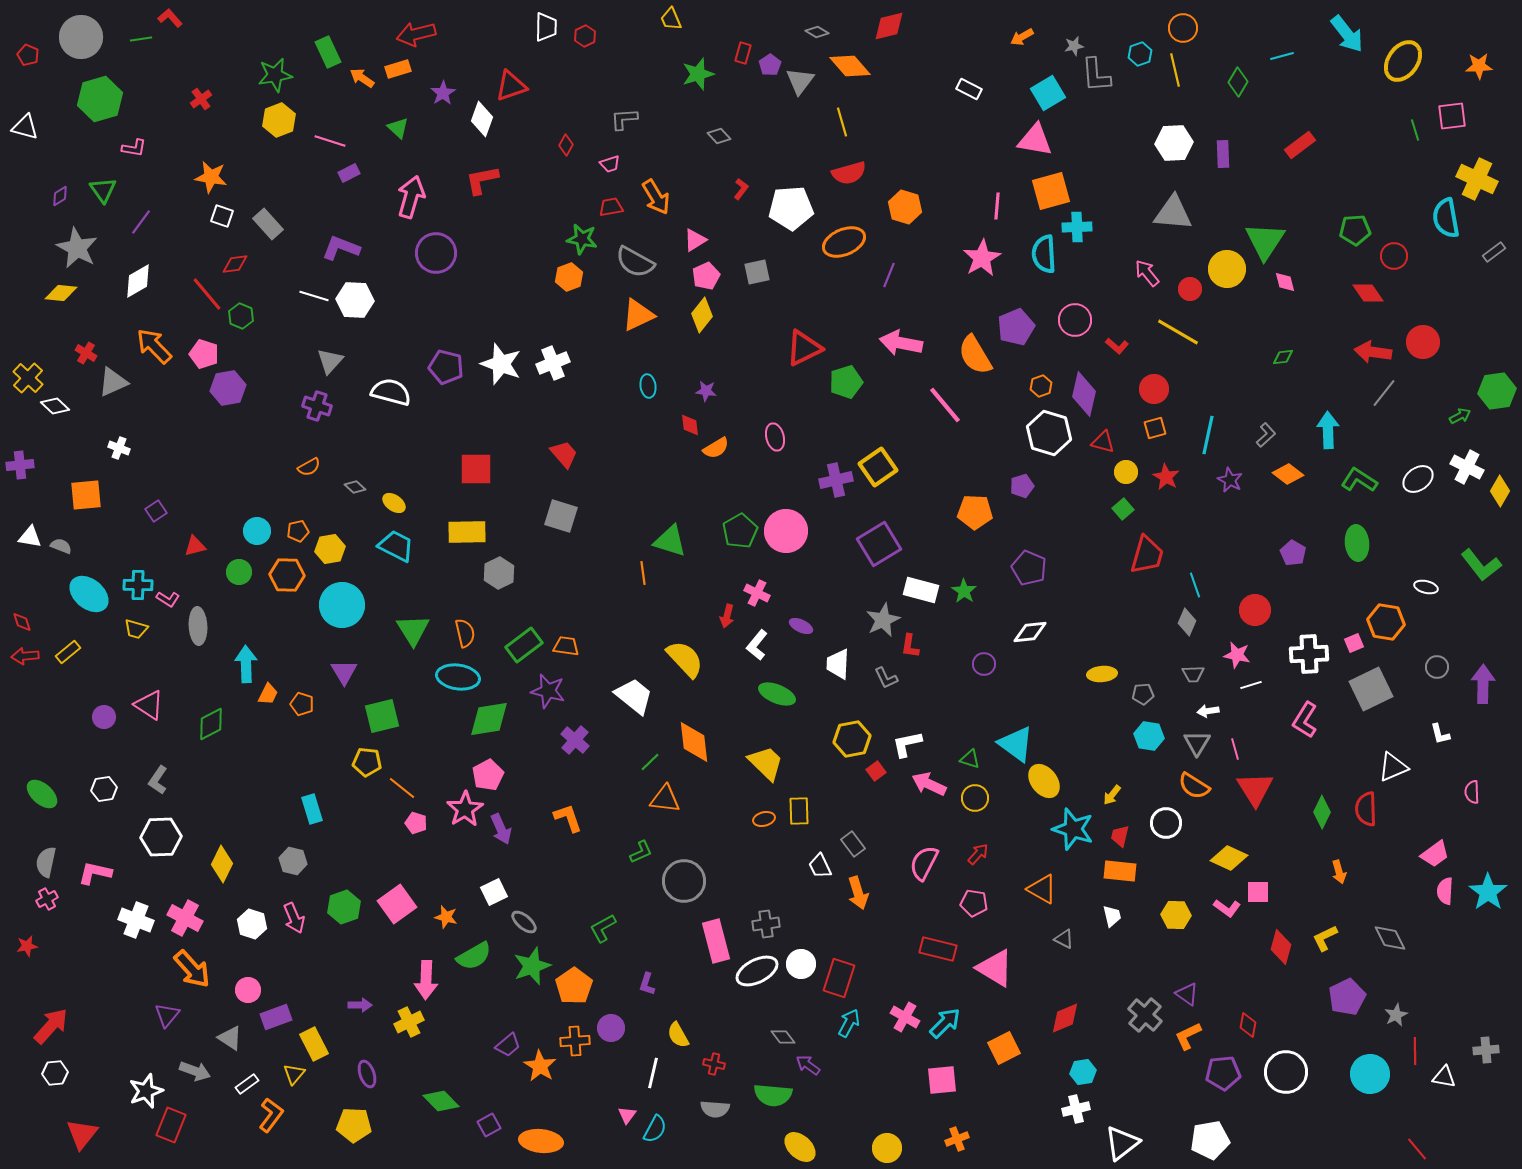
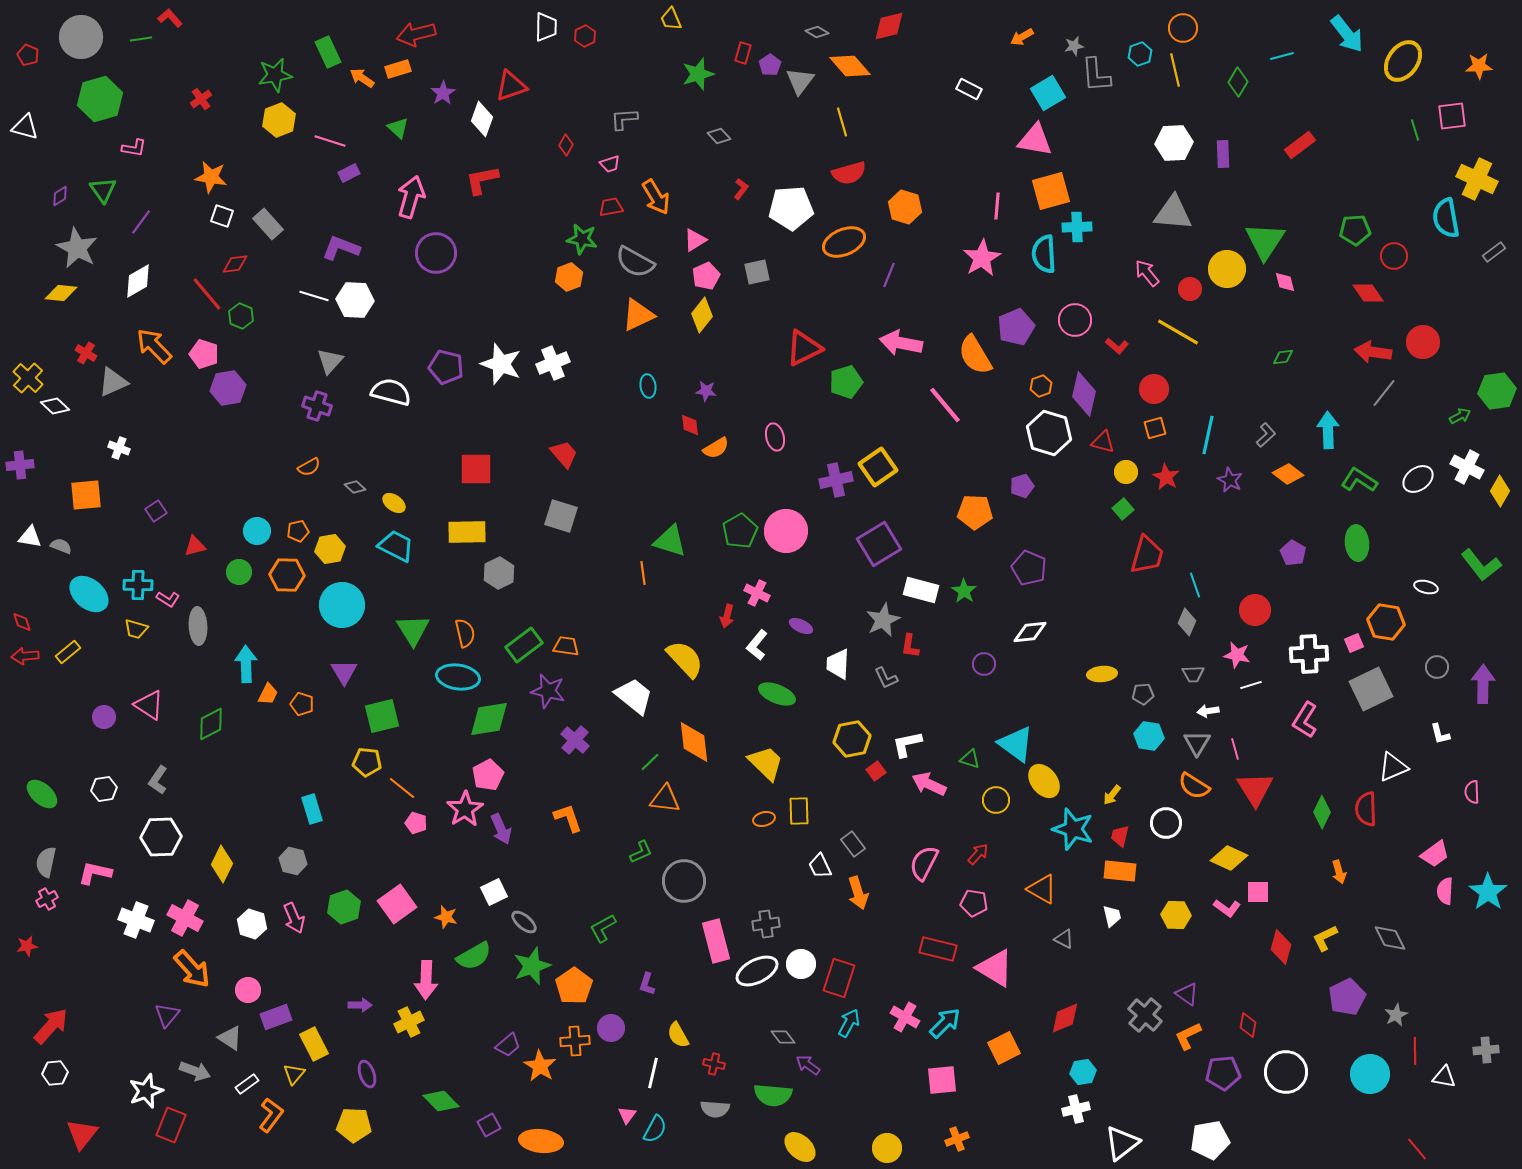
yellow circle at (975, 798): moved 21 px right, 2 px down
